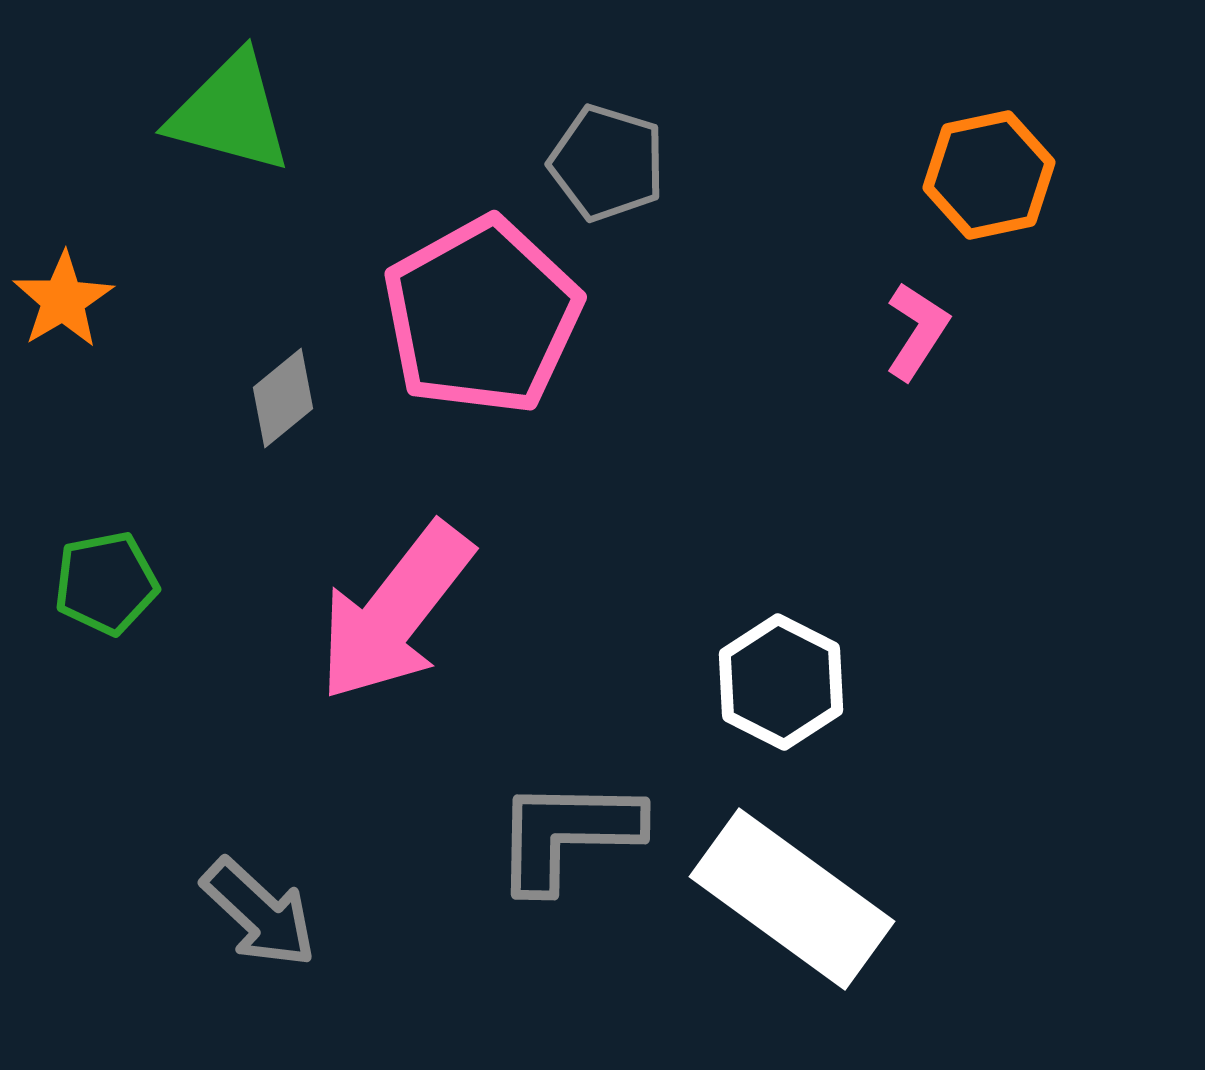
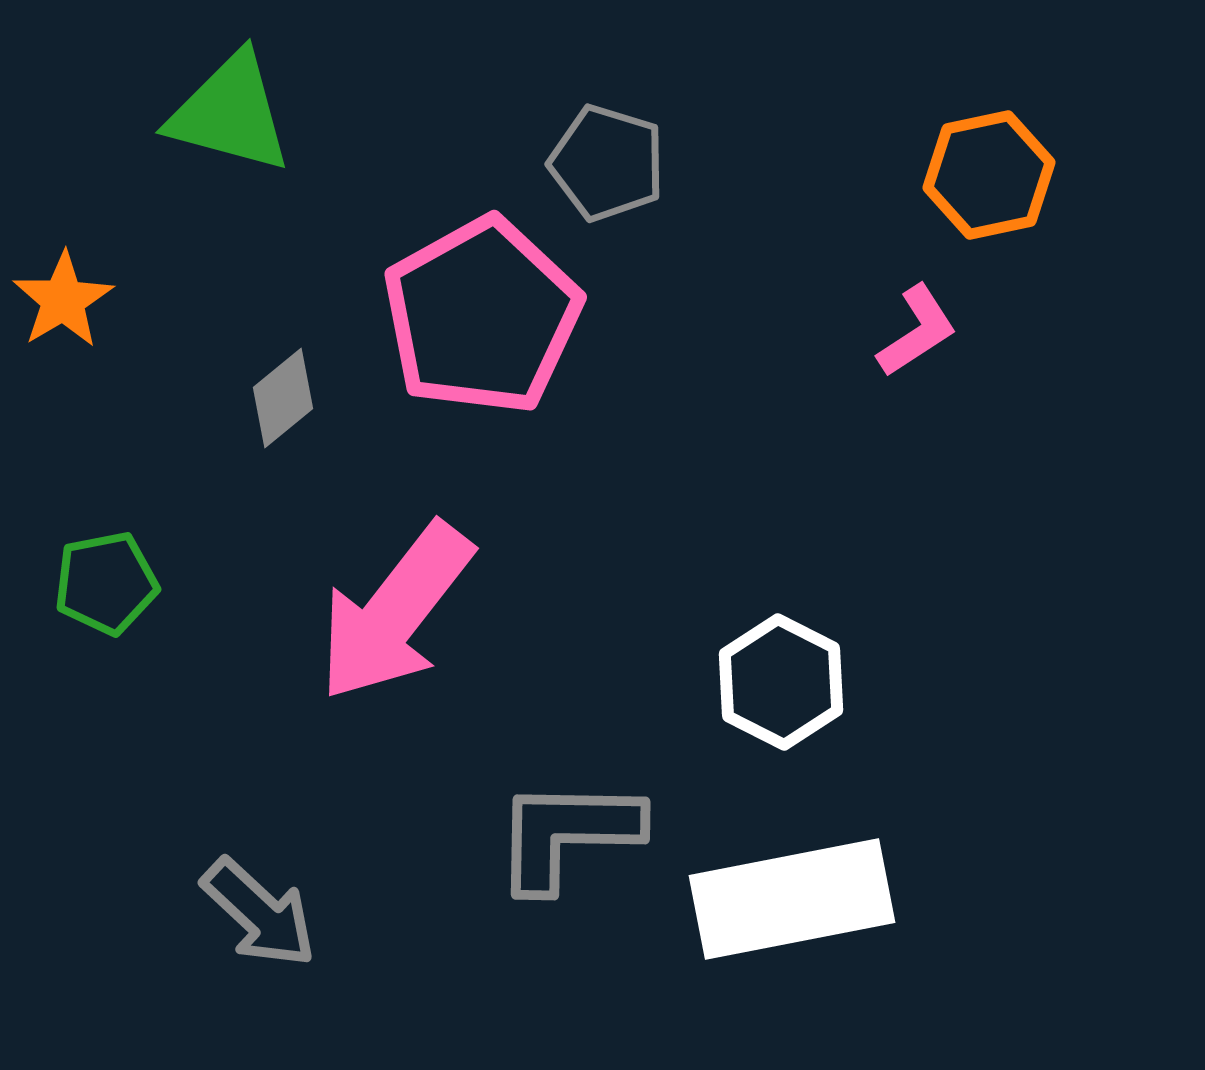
pink L-shape: rotated 24 degrees clockwise
white rectangle: rotated 47 degrees counterclockwise
